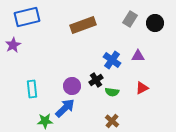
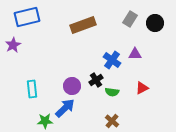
purple triangle: moved 3 px left, 2 px up
